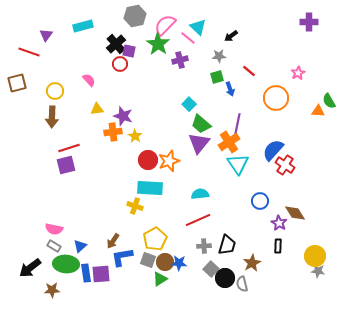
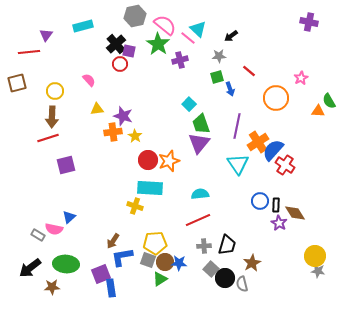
purple cross at (309, 22): rotated 12 degrees clockwise
pink semicircle at (165, 25): rotated 85 degrees clockwise
cyan triangle at (198, 27): moved 2 px down
red line at (29, 52): rotated 25 degrees counterclockwise
pink star at (298, 73): moved 3 px right, 5 px down
green trapezoid at (201, 124): rotated 30 degrees clockwise
orange cross at (229, 142): moved 29 px right
red line at (69, 148): moved 21 px left, 10 px up
yellow pentagon at (155, 239): moved 4 px down; rotated 25 degrees clockwise
gray rectangle at (54, 246): moved 16 px left, 11 px up
blue triangle at (80, 246): moved 11 px left, 29 px up
black rectangle at (278, 246): moved 2 px left, 41 px up
blue rectangle at (86, 273): moved 25 px right, 15 px down
purple square at (101, 274): rotated 18 degrees counterclockwise
brown star at (52, 290): moved 3 px up
